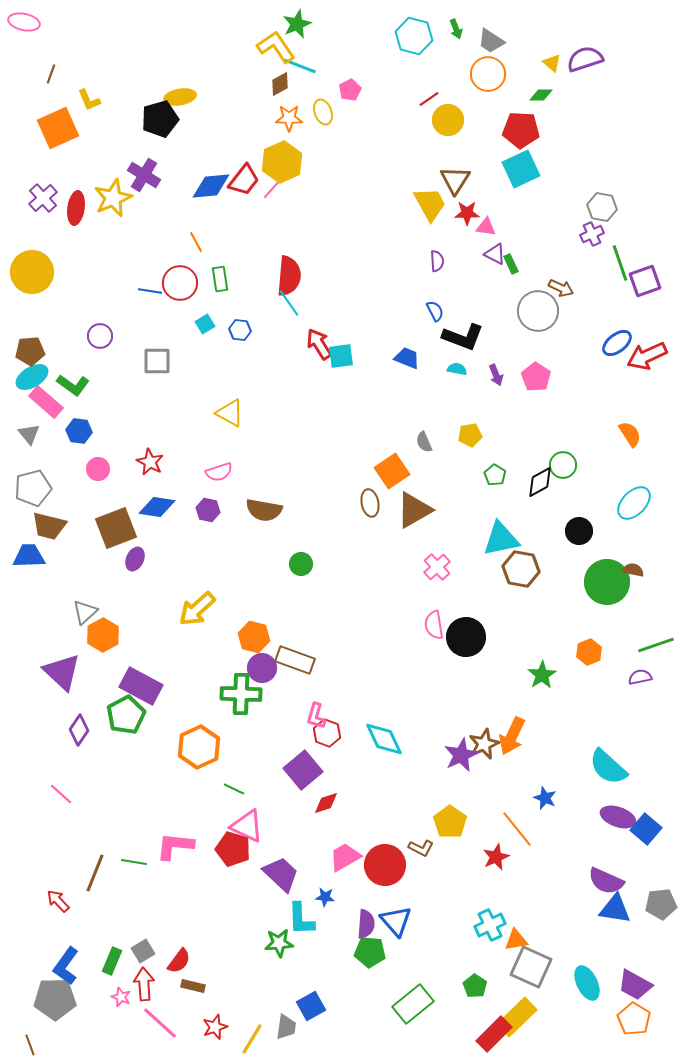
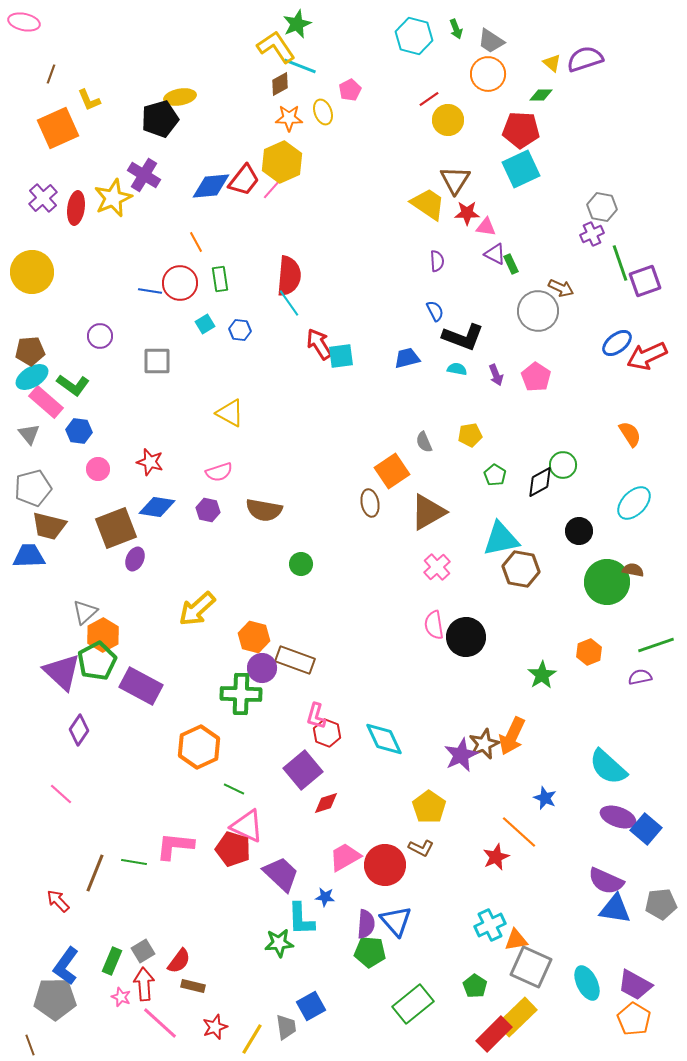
yellow trapezoid at (430, 204): moved 2 px left; rotated 27 degrees counterclockwise
blue trapezoid at (407, 358): rotated 36 degrees counterclockwise
red star at (150, 462): rotated 12 degrees counterclockwise
brown triangle at (414, 510): moved 14 px right, 2 px down
green pentagon at (126, 715): moved 29 px left, 54 px up
yellow pentagon at (450, 822): moved 21 px left, 15 px up
orange line at (517, 829): moved 2 px right, 3 px down; rotated 9 degrees counterclockwise
gray trapezoid at (286, 1027): rotated 16 degrees counterclockwise
